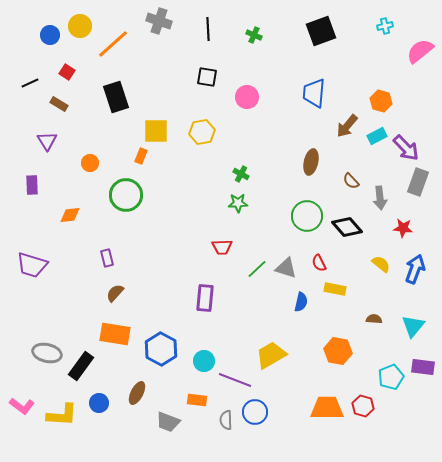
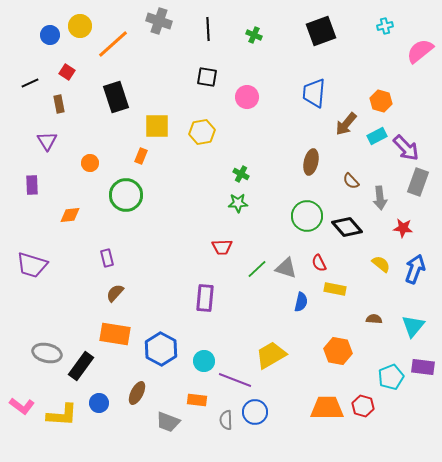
brown rectangle at (59, 104): rotated 48 degrees clockwise
brown arrow at (347, 126): moved 1 px left, 2 px up
yellow square at (156, 131): moved 1 px right, 5 px up
